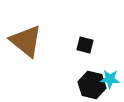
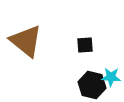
black square: rotated 18 degrees counterclockwise
cyan star: moved 1 px right, 2 px up
